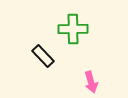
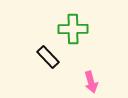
black rectangle: moved 5 px right, 1 px down
